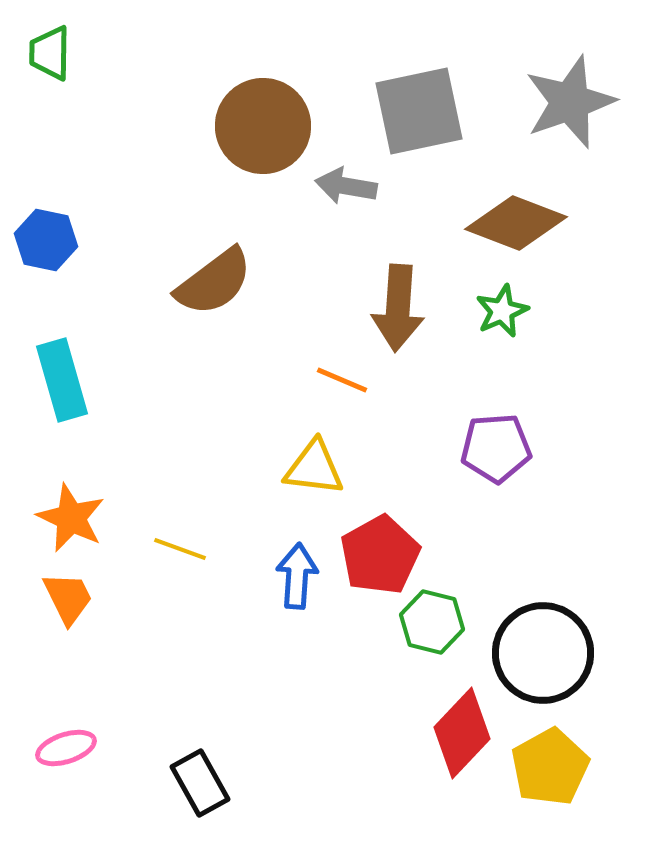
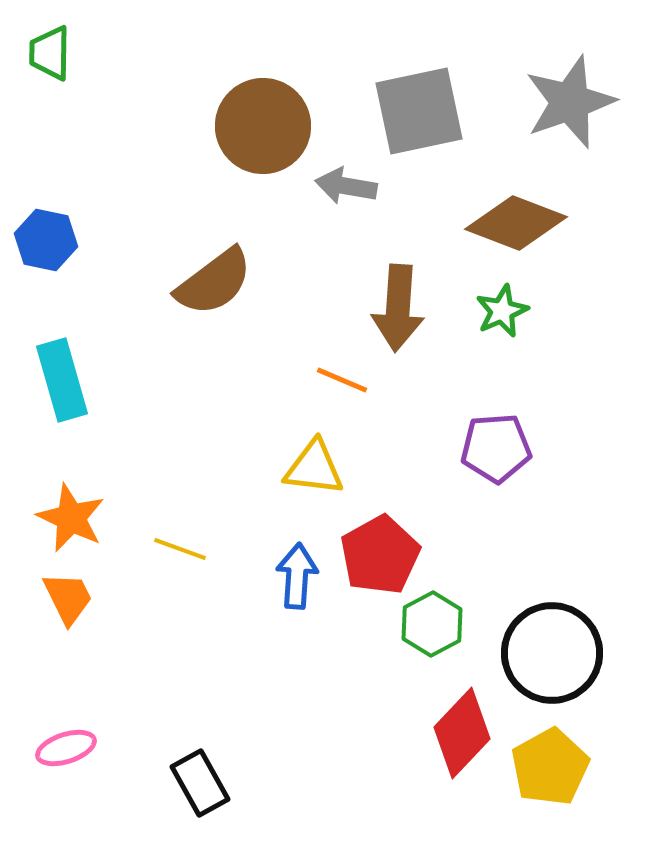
green hexagon: moved 2 px down; rotated 18 degrees clockwise
black circle: moved 9 px right
